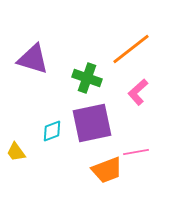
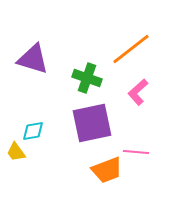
cyan diamond: moved 19 px left; rotated 10 degrees clockwise
pink line: rotated 15 degrees clockwise
